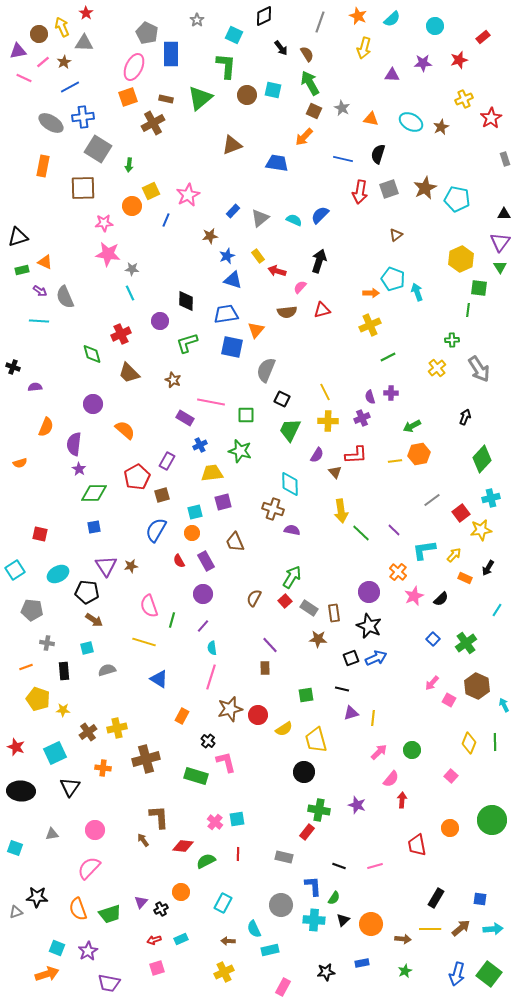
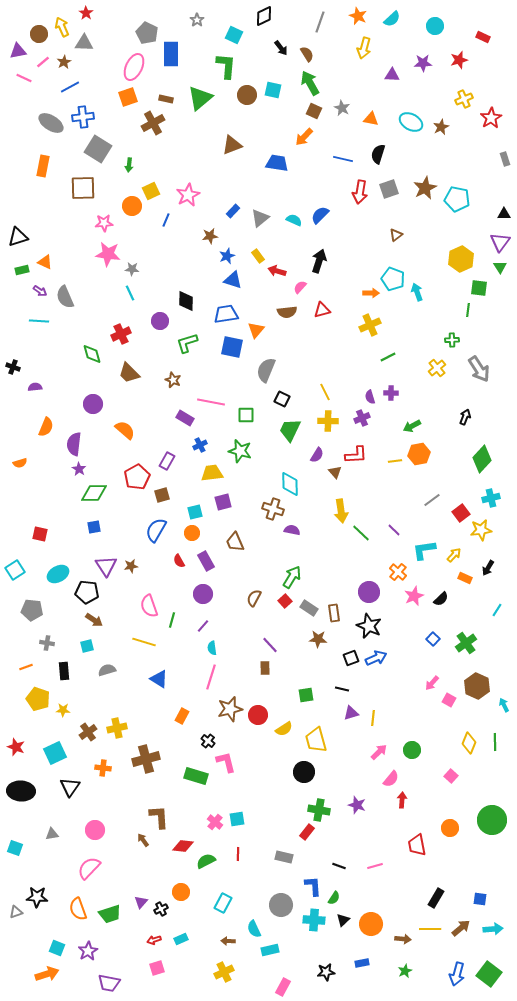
red rectangle at (483, 37): rotated 64 degrees clockwise
cyan square at (87, 648): moved 2 px up
